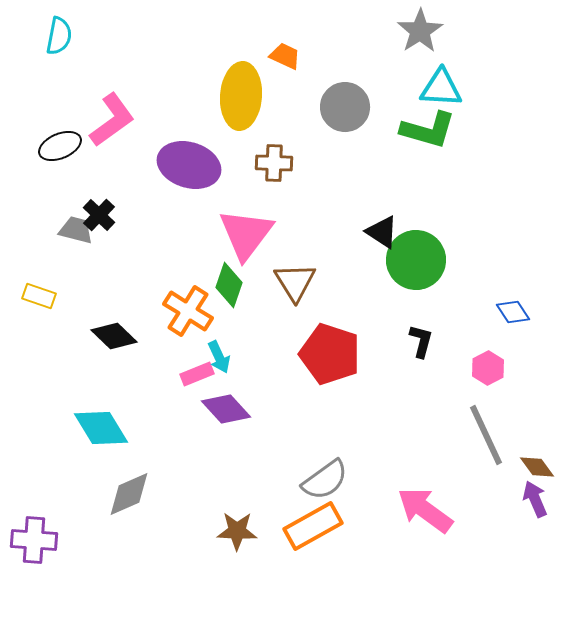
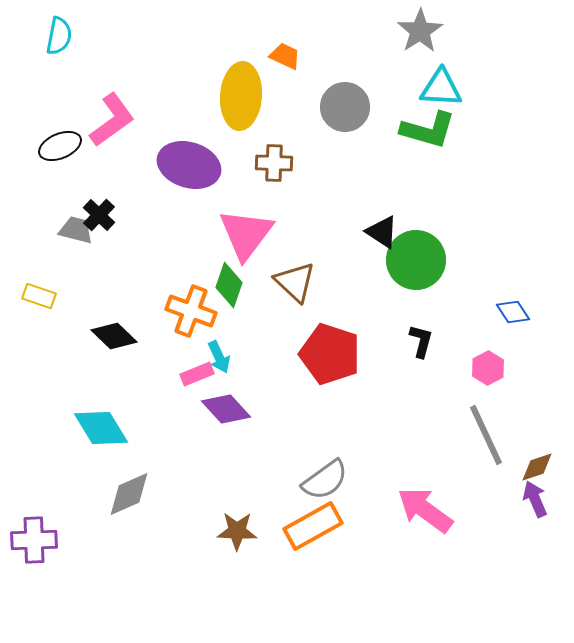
brown triangle: rotated 15 degrees counterclockwise
orange cross: moved 3 px right; rotated 12 degrees counterclockwise
brown diamond: rotated 72 degrees counterclockwise
purple cross: rotated 6 degrees counterclockwise
